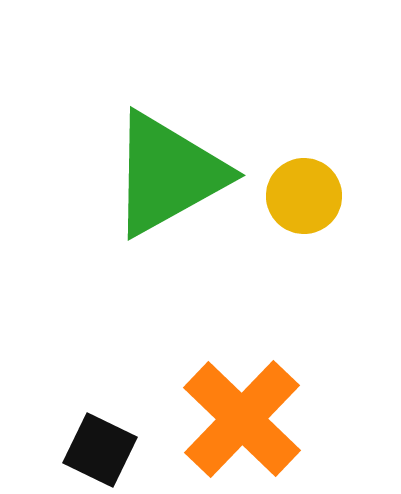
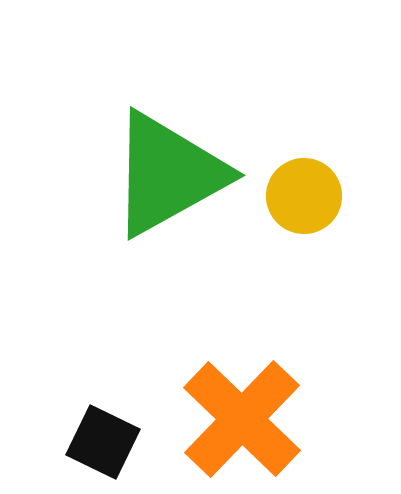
black square: moved 3 px right, 8 px up
